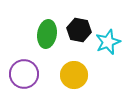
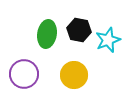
cyan star: moved 2 px up
